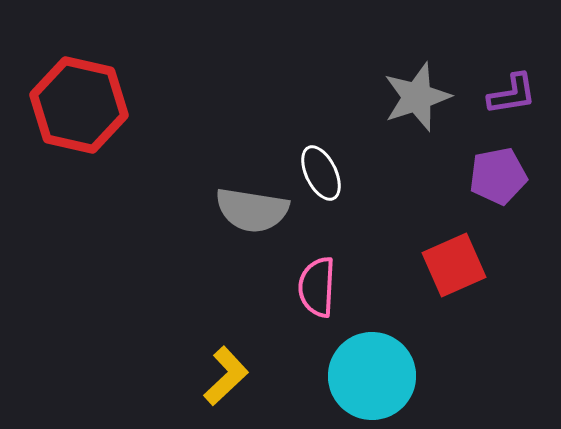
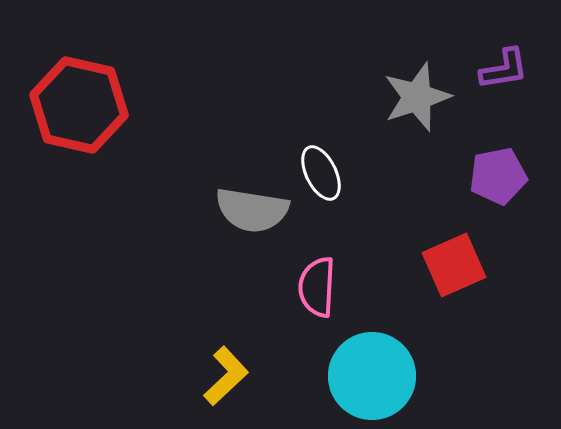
purple L-shape: moved 8 px left, 25 px up
